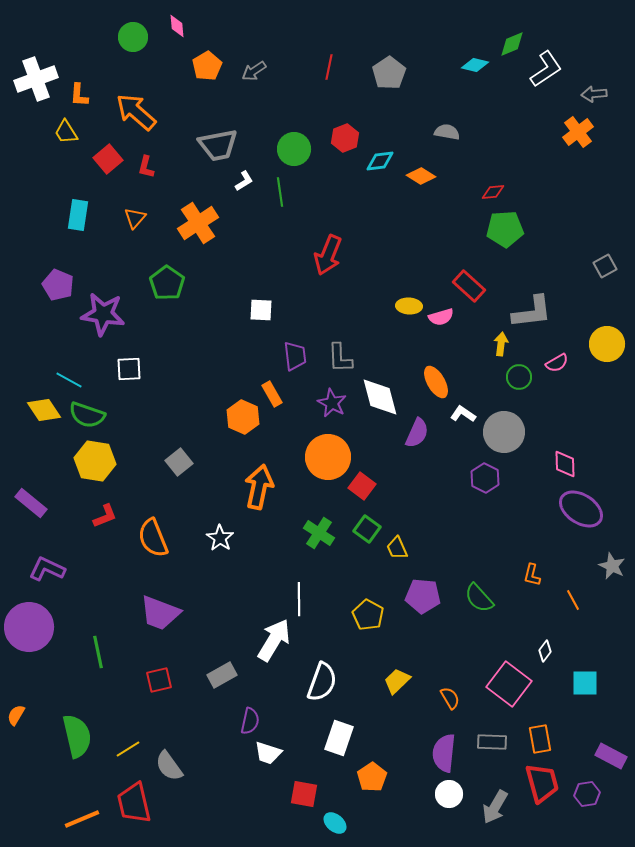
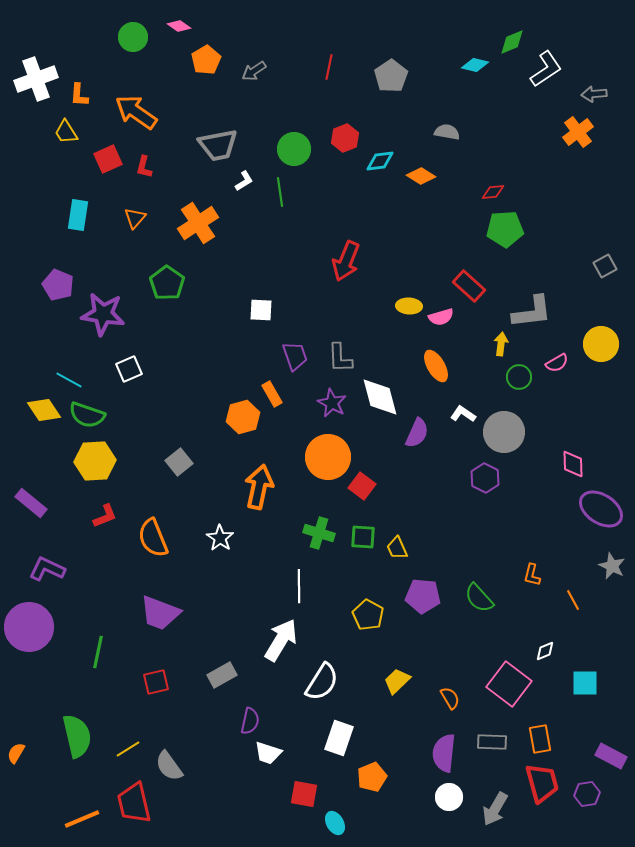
pink diamond at (177, 26): moved 2 px right; rotated 50 degrees counterclockwise
green diamond at (512, 44): moved 2 px up
orange pentagon at (207, 66): moved 1 px left, 6 px up
gray pentagon at (389, 73): moved 2 px right, 3 px down
orange arrow at (136, 112): rotated 6 degrees counterclockwise
red square at (108, 159): rotated 16 degrees clockwise
red L-shape at (146, 167): moved 2 px left
red arrow at (328, 255): moved 18 px right, 6 px down
yellow circle at (607, 344): moved 6 px left
purple trapezoid at (295, 356): rotated 12 degrees counterclockwise
white square at (129, 369): rotated 20 degrees counterclockwise
orange ellipse at (436, 382): moved 16 px up
orange hexagon at (243, 417): rotated 20 degrees clockwise
yellow hexagon at (95, 461): rotated 12 degrees counterclockwise
pink diamond at (565, 464): moved 8 px right
purple ellipse at (581, 509): moved 20 px right
green square at (367, 529): moved 4 px left, 8 px down; rotated 32 degrees counterclockwise
green cross at (319, 533): rotated 16 degrees counterclockwise
white line at (299, 599): moved 13 px up
white arrow at (274, 640): moved 7 px right
white diamond at (545, 651): rotated 30 degrees clockwise
green line at (98, 652): rotated 24 degrees clockwise
red square at (159, 680): moved 3 px left, 2 px down
white semicircle at (322, 682): rotated 12 degrees clockwise
orange semicircle at (16, 715): moved 38 px down
orange pentagon at (372, 777): rotated 12 degrees clockwise
white circle at (449, 794): moved 3 px down
gray arrow at (495, 807): moved 2 px down
cyan ellipse at (335, 823): rotated 20 degrees clockwise
